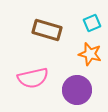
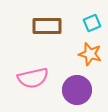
brown rectangle: moved 4 px up; rotated 16 degrees counterclockwise
